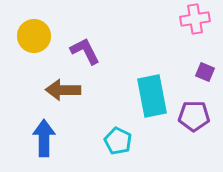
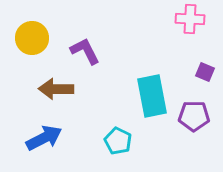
pink cross: moved 5 px left; rotated 12 degrees clockwise
yellow circle: moved 2 px left, 2 px down
brown arrow: moved 7 px left, 1 px up
blue arrow: rotated 63 degrees clockwise
